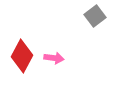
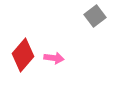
red diamond: moved 1 px right, 1 px up; rotated 12 degrees clockwise
